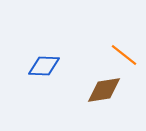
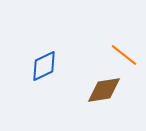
blue diamond: rotated 28 degrees counterclockwise
